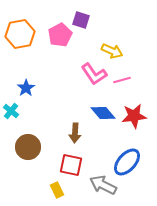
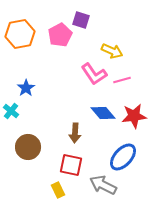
blue ellipse: moved 4 px left, 5 px up
yellow rectangle: moved 1 px right
